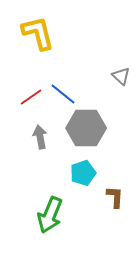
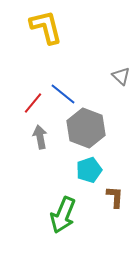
yellow L-shape: moved 8 px right, 6 px up
red line: moved 2 px right, 6 px down; rotated 15 degrees counterclockwise
gray hexagon: rotated 21 degrees clockwise
cyan pentagon: moved 6 px right, 3 px up
green arrow: moved 13 px right
